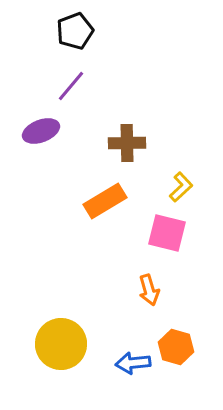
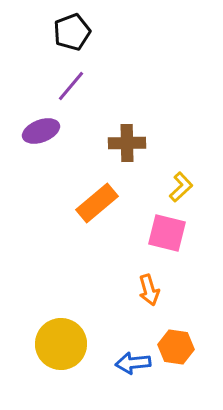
black pentagon: moved 3 px left, 1 px down
orange rectangle: moved 8 px left, 2 px down; rotated 9 degrees counterclockwise
orange hexagon: rotated 8 degrees counterclockwise
